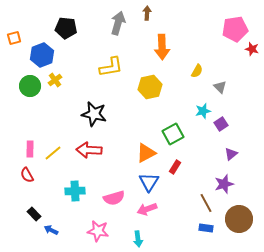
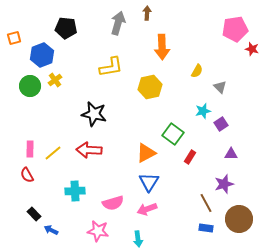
green square: rotated 25 degrees counterclockwise
purple triangle: rotated 40 degrees clockwise
red rectangle: moved 15 px right, 10 px up
pink semicircle: moved 1 px left, 5 px down
